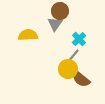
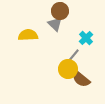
gray triangle: rotated 21 degrees counterclockwise
cyan cross: moved 7 px right, 1 px up
